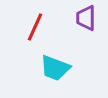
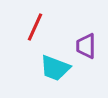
purple trapezoid: moved 28 px down
